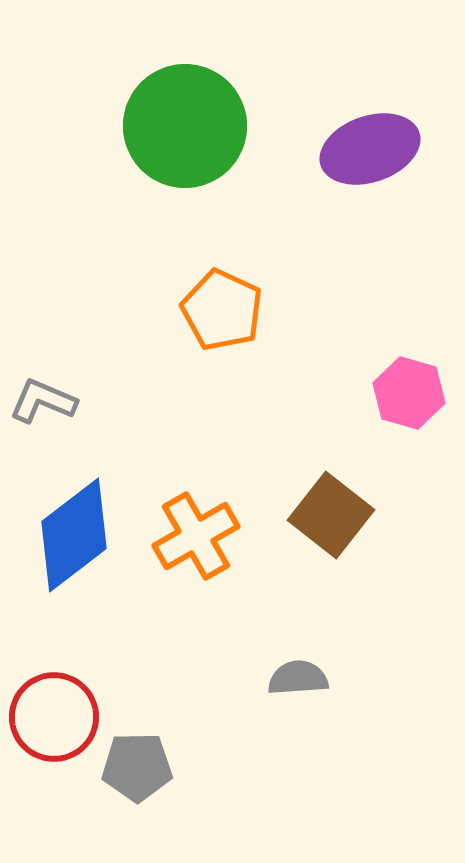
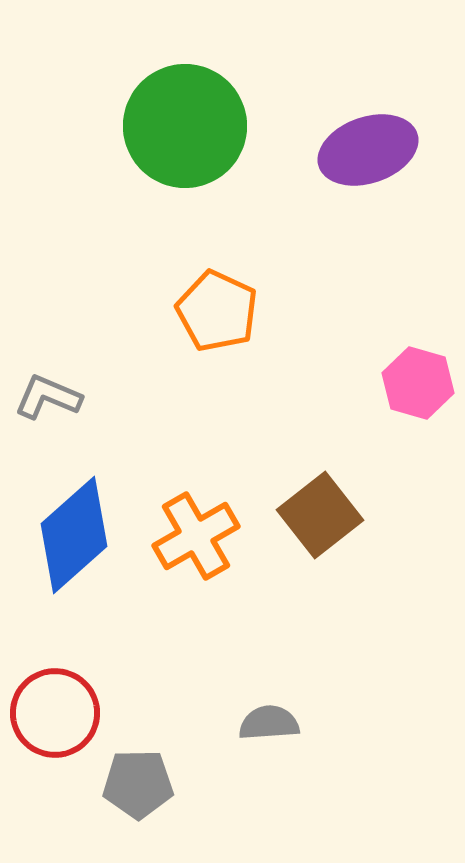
purple ellipse: moved 2 px left, 1 px down
orange pentagon: moved 5 px left, 1 px down
pink hexagon: moved 9 px right, 10 px up
gray L-shape: moved 5 px right, 4 px up
brown square: moved 11 px left; rotated 14 degrees clockwise
blue diamond: rotated 4 degrees counterclockwise
gray semicircle: moved 29 px left, 45 px down
red circle: moved 1 px right, 4 px up
gray pentagon: moved 1 px right, 17 px down
